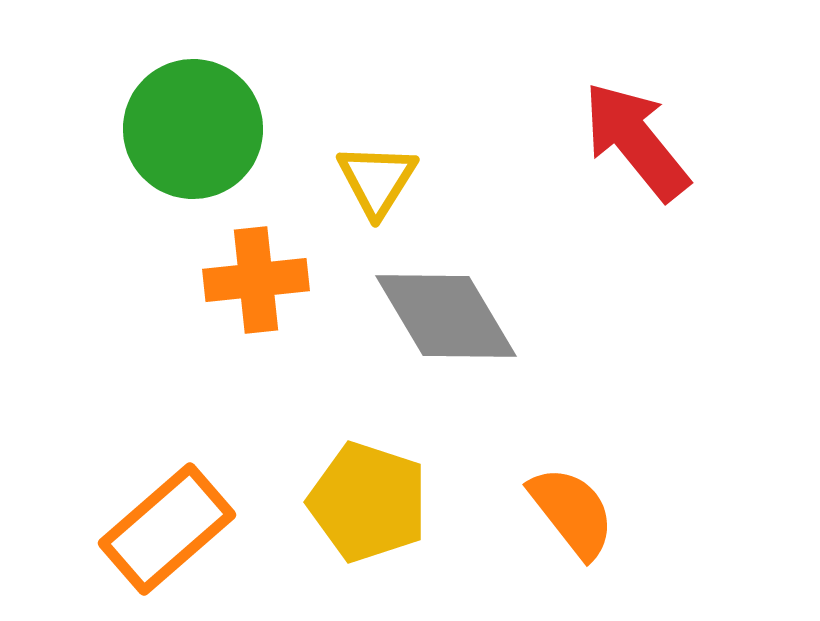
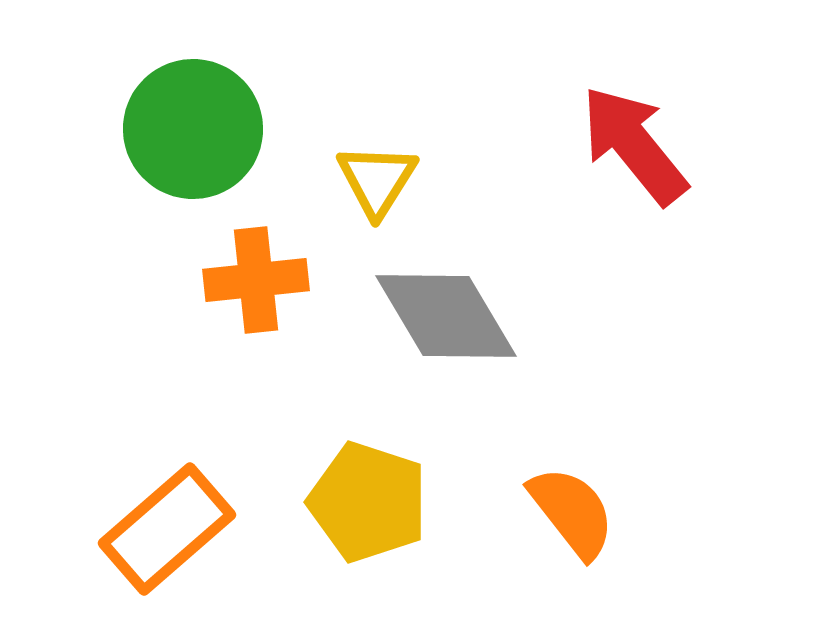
red arrow: moved 2 px left, 4 px down
